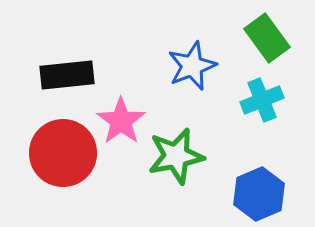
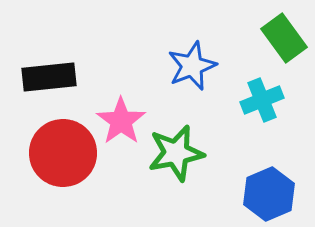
green rectangle: moved 17 px right
black rectangle: moved 18 px left, 2 px down
green star: moved 3 px up
blue hexagon: moved 10 px right
